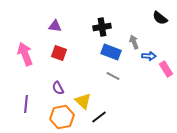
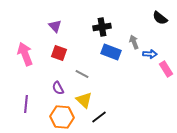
purple triangle: rotated 40 degrees clockwise
blue arrow: moved 1 px right, 2 px up
gray line: moved 31 px left, 2 px up
yellow triangle: moved 1 px right, 1 px up
orange hexagon: rotated 15 degrees clockwise
